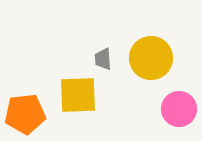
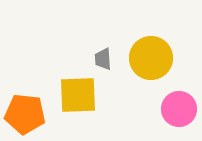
orange pentagon: rotated 12 degrees clockwise
